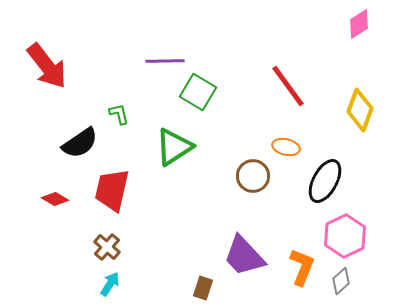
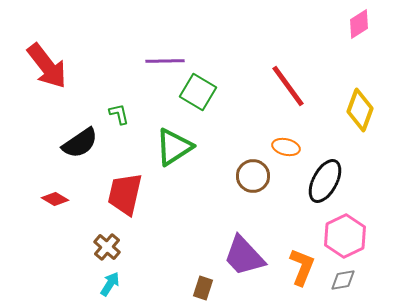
red trapezoid: moved 13 px right, 4 px down
gray diamond: moved 2 px right, 1 px up; rotated 32 degrees clockwise
